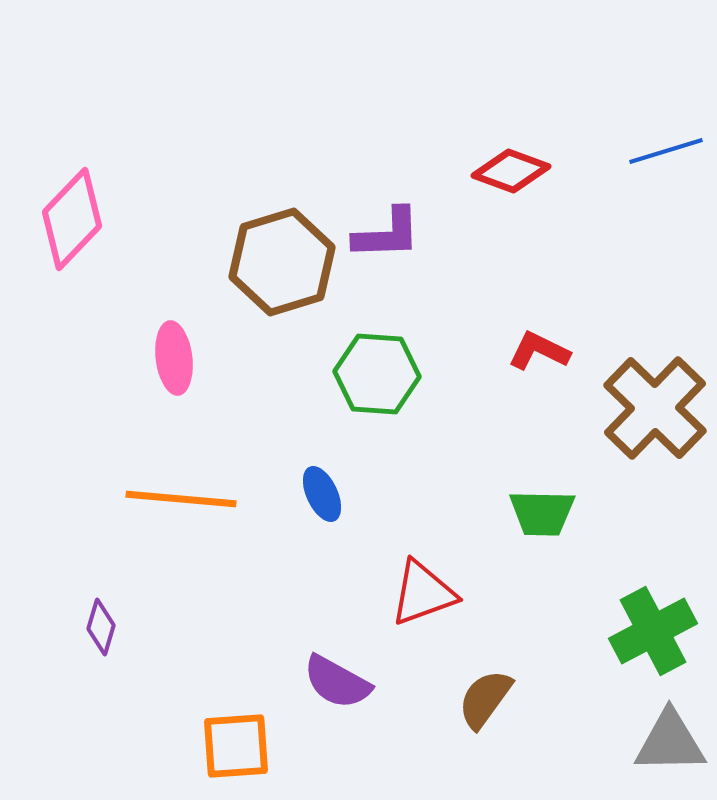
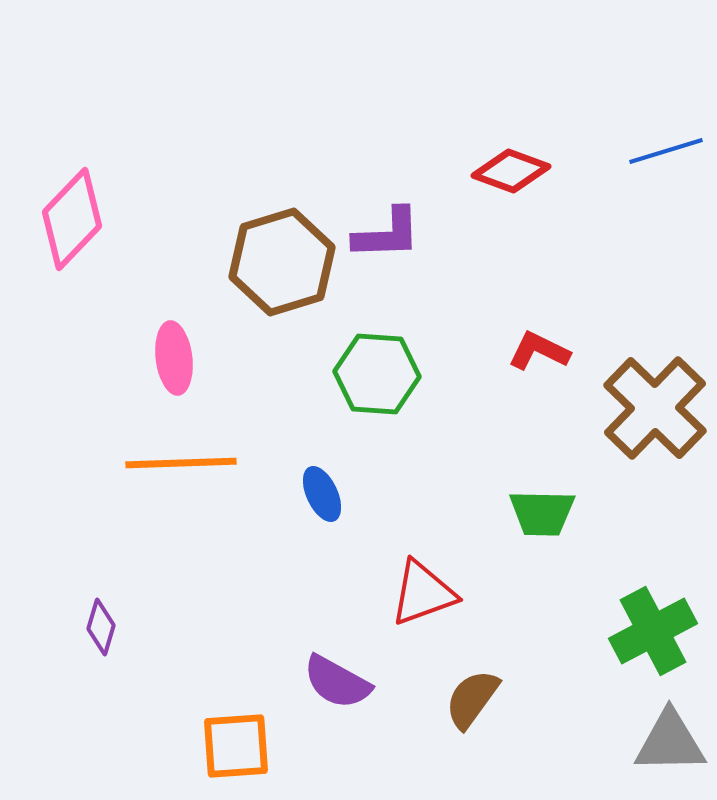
orange line: moved 36 px up; rotated 7 degrees counterclockwise
brown semicircle: moved 13 px left
